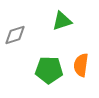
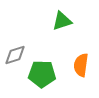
gray diamond: moved 20 px down
green pentagon: moved 7 px left, 4 px down
